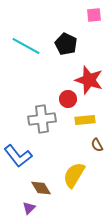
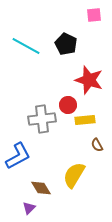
red circle: moved 6 px down
blue L-shape: rotated 80 degrees counterclockwise
